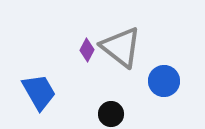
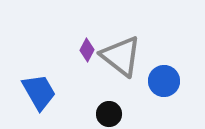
gray triangle: moved 9 px down
black circle: moved 2 px left
